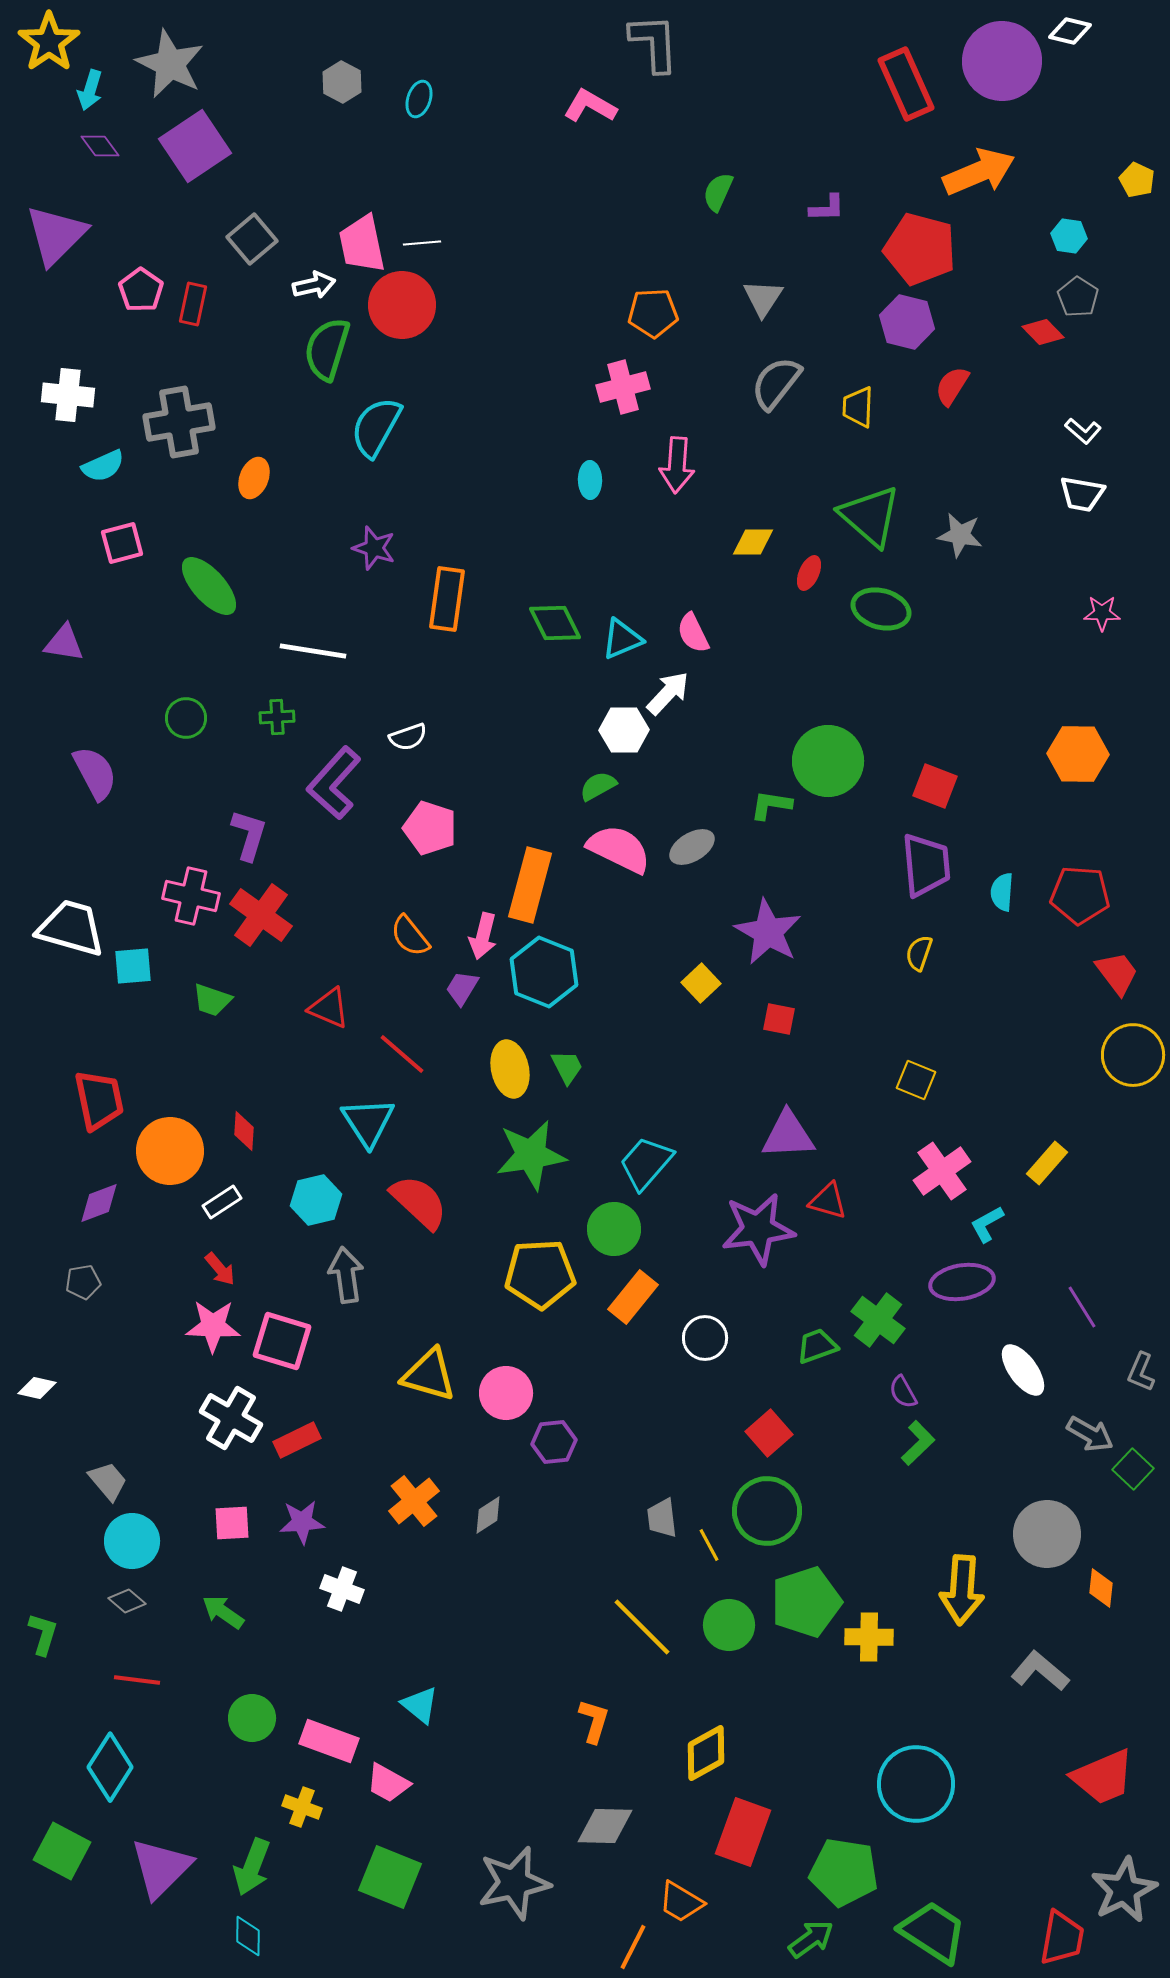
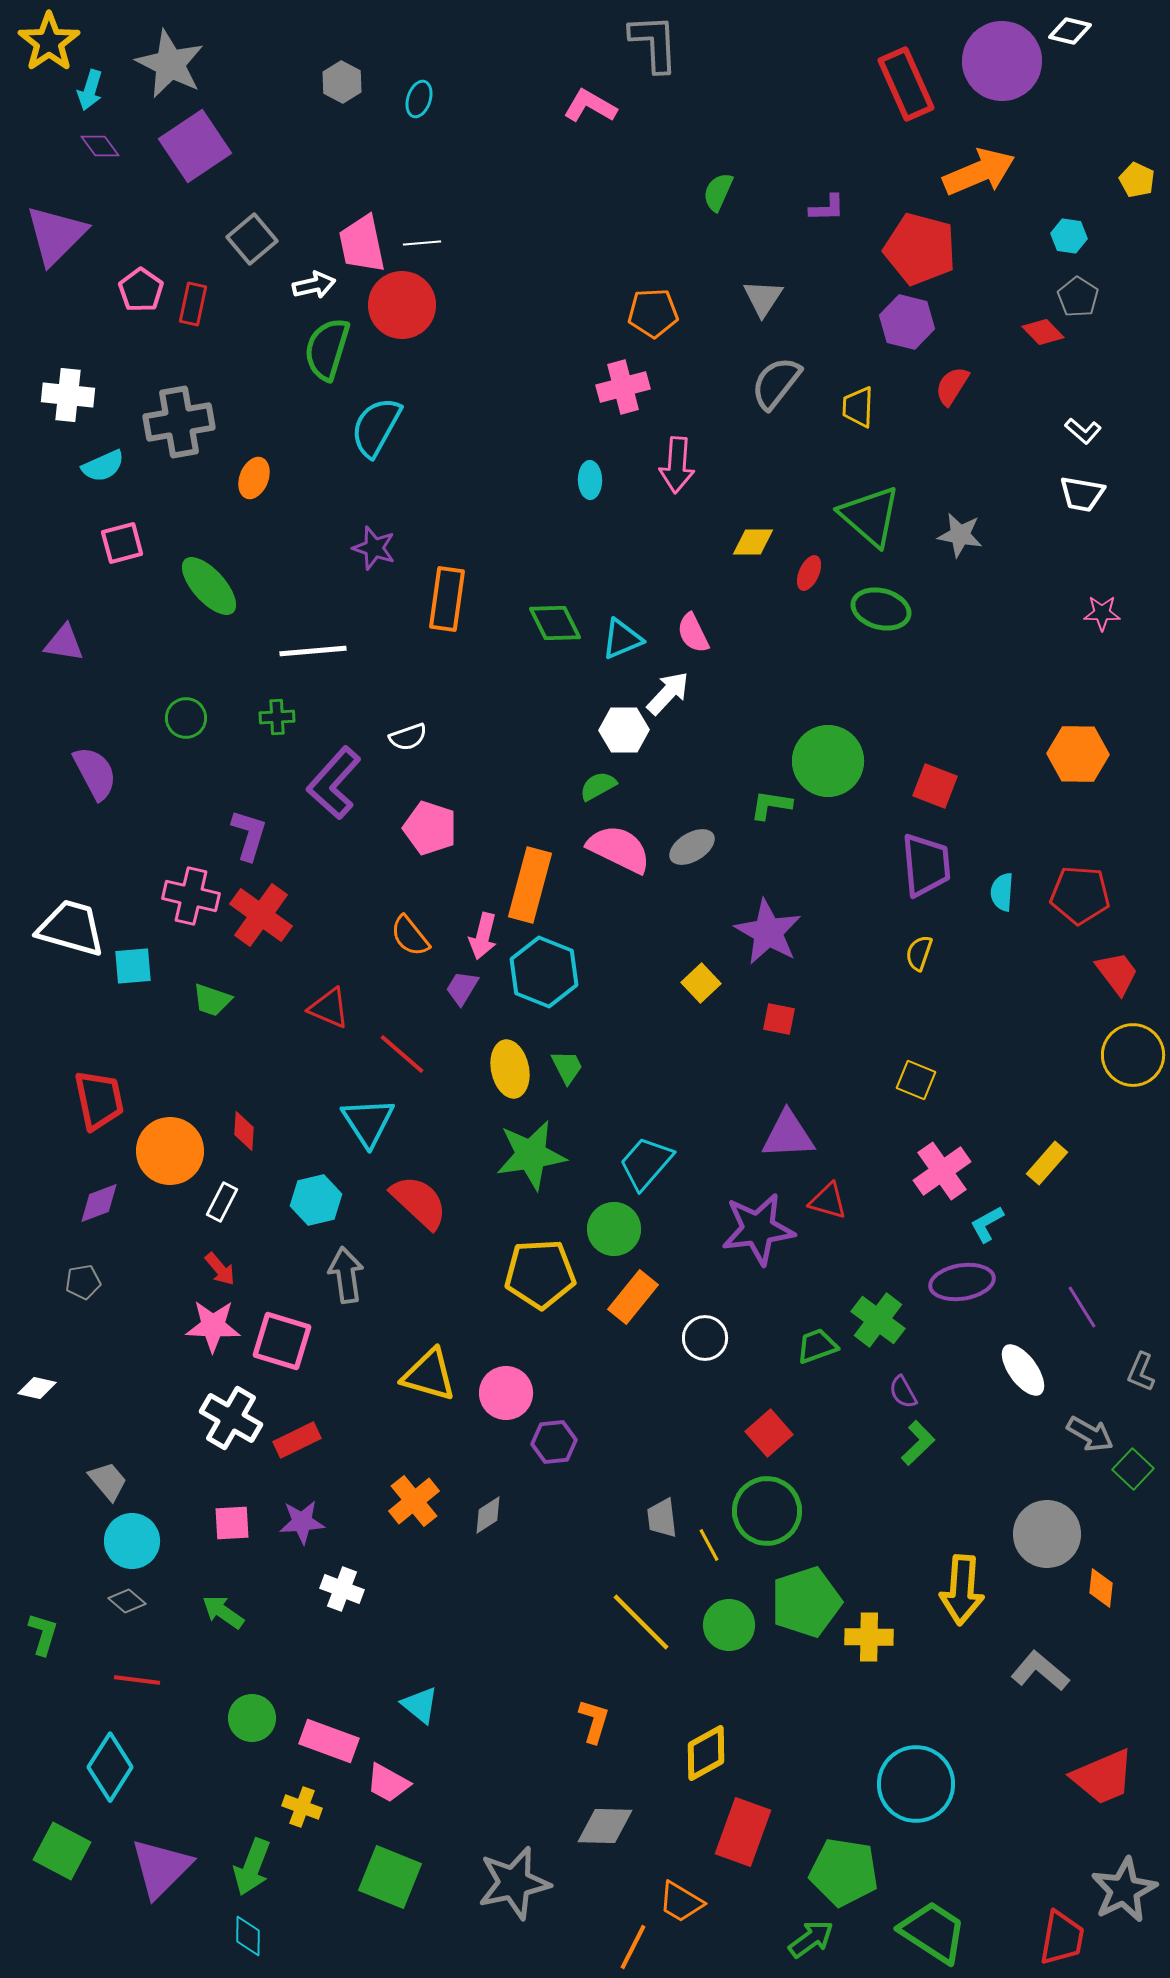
white line at (313, 651): rotated 14 degrees counterclockwise
white rectangle at (222, 1202): rotated 30 degrees counterclockwise
yellow line at (642, 1627): moved 1 px left, 5 px up
